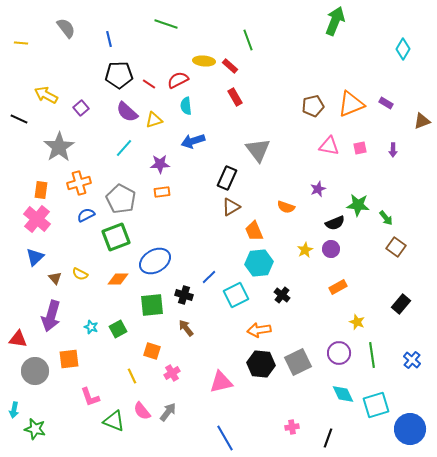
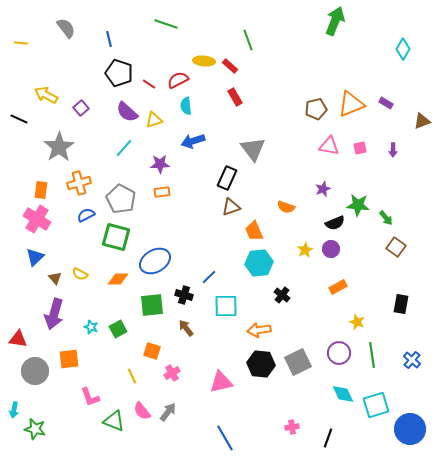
black pentagon at (119, 75): moved 2 px up; rotated 20 degrees clockwise
brown pentagon at (313, 106): moved 3 px right, 3 px down
gray triangle at (258, 150): moved 5 px left, 1 px up
purple star at (318, 189): moved 5 px right
brown triangle at (231, 207): rotated 12 degrees clockwise
pink cross at (37, 219): rotated 8 degrees counterclockwise
green square at (116, 237): rotated 36 degrees clockwise
cyan square at (236, 295): moved 10 px left, 11 px down; rotated 25 degrees clockwise
black rectangle at (401, 304): rotated 30 degrees counterclockwise
purple arrow at (51, 316): moved 3 px right, 2 px up
